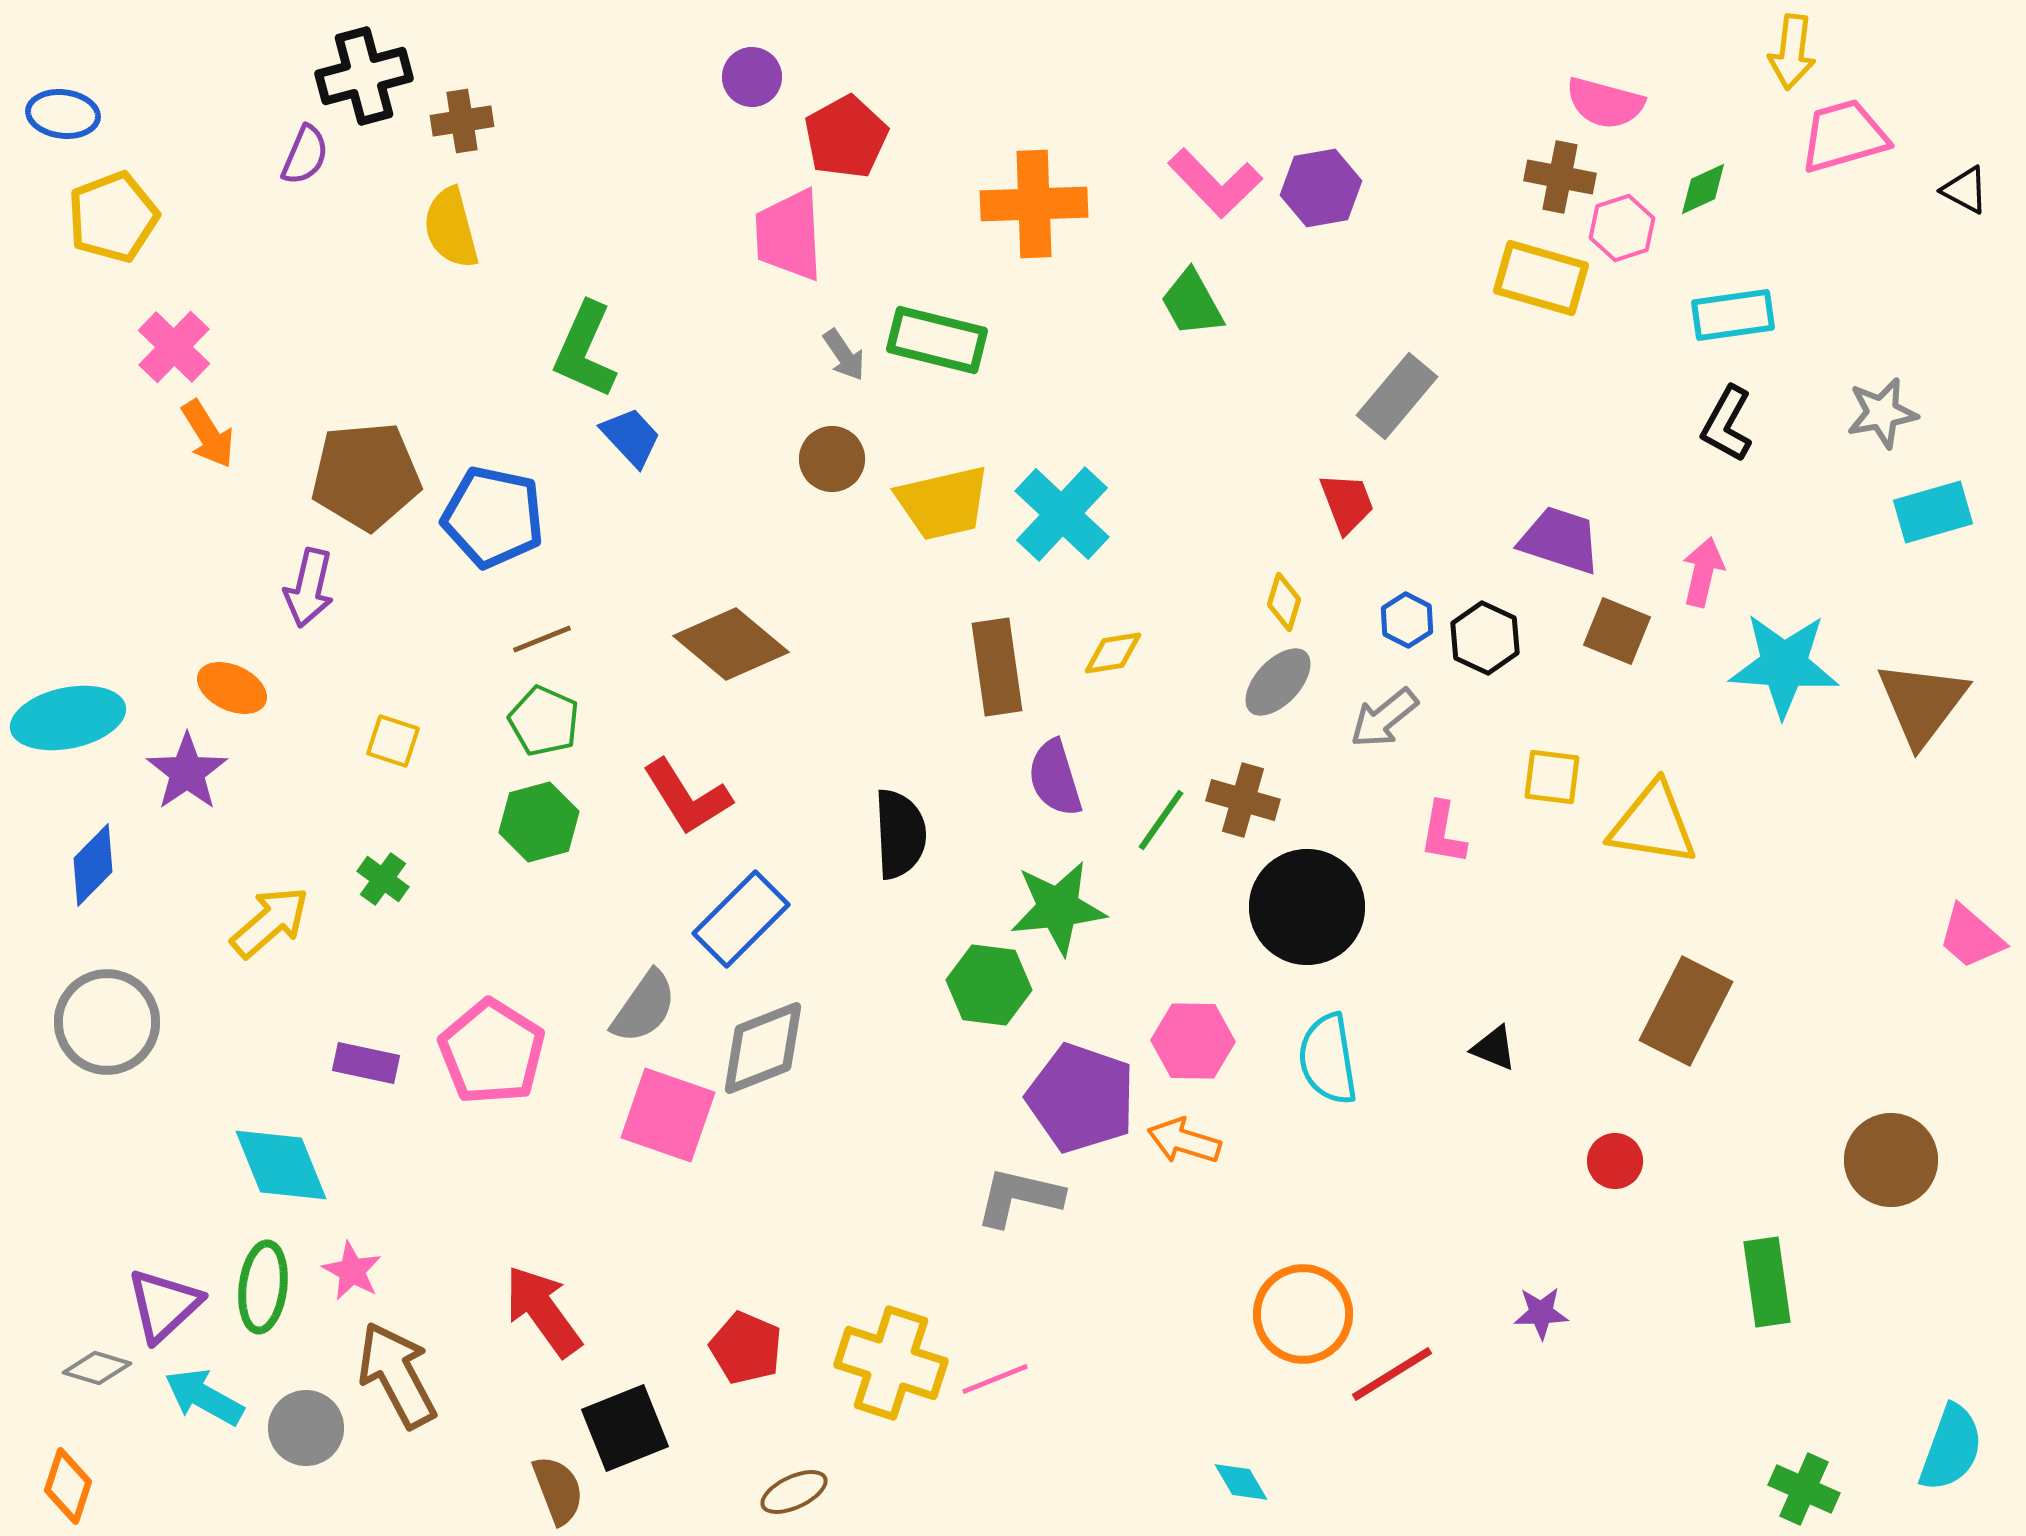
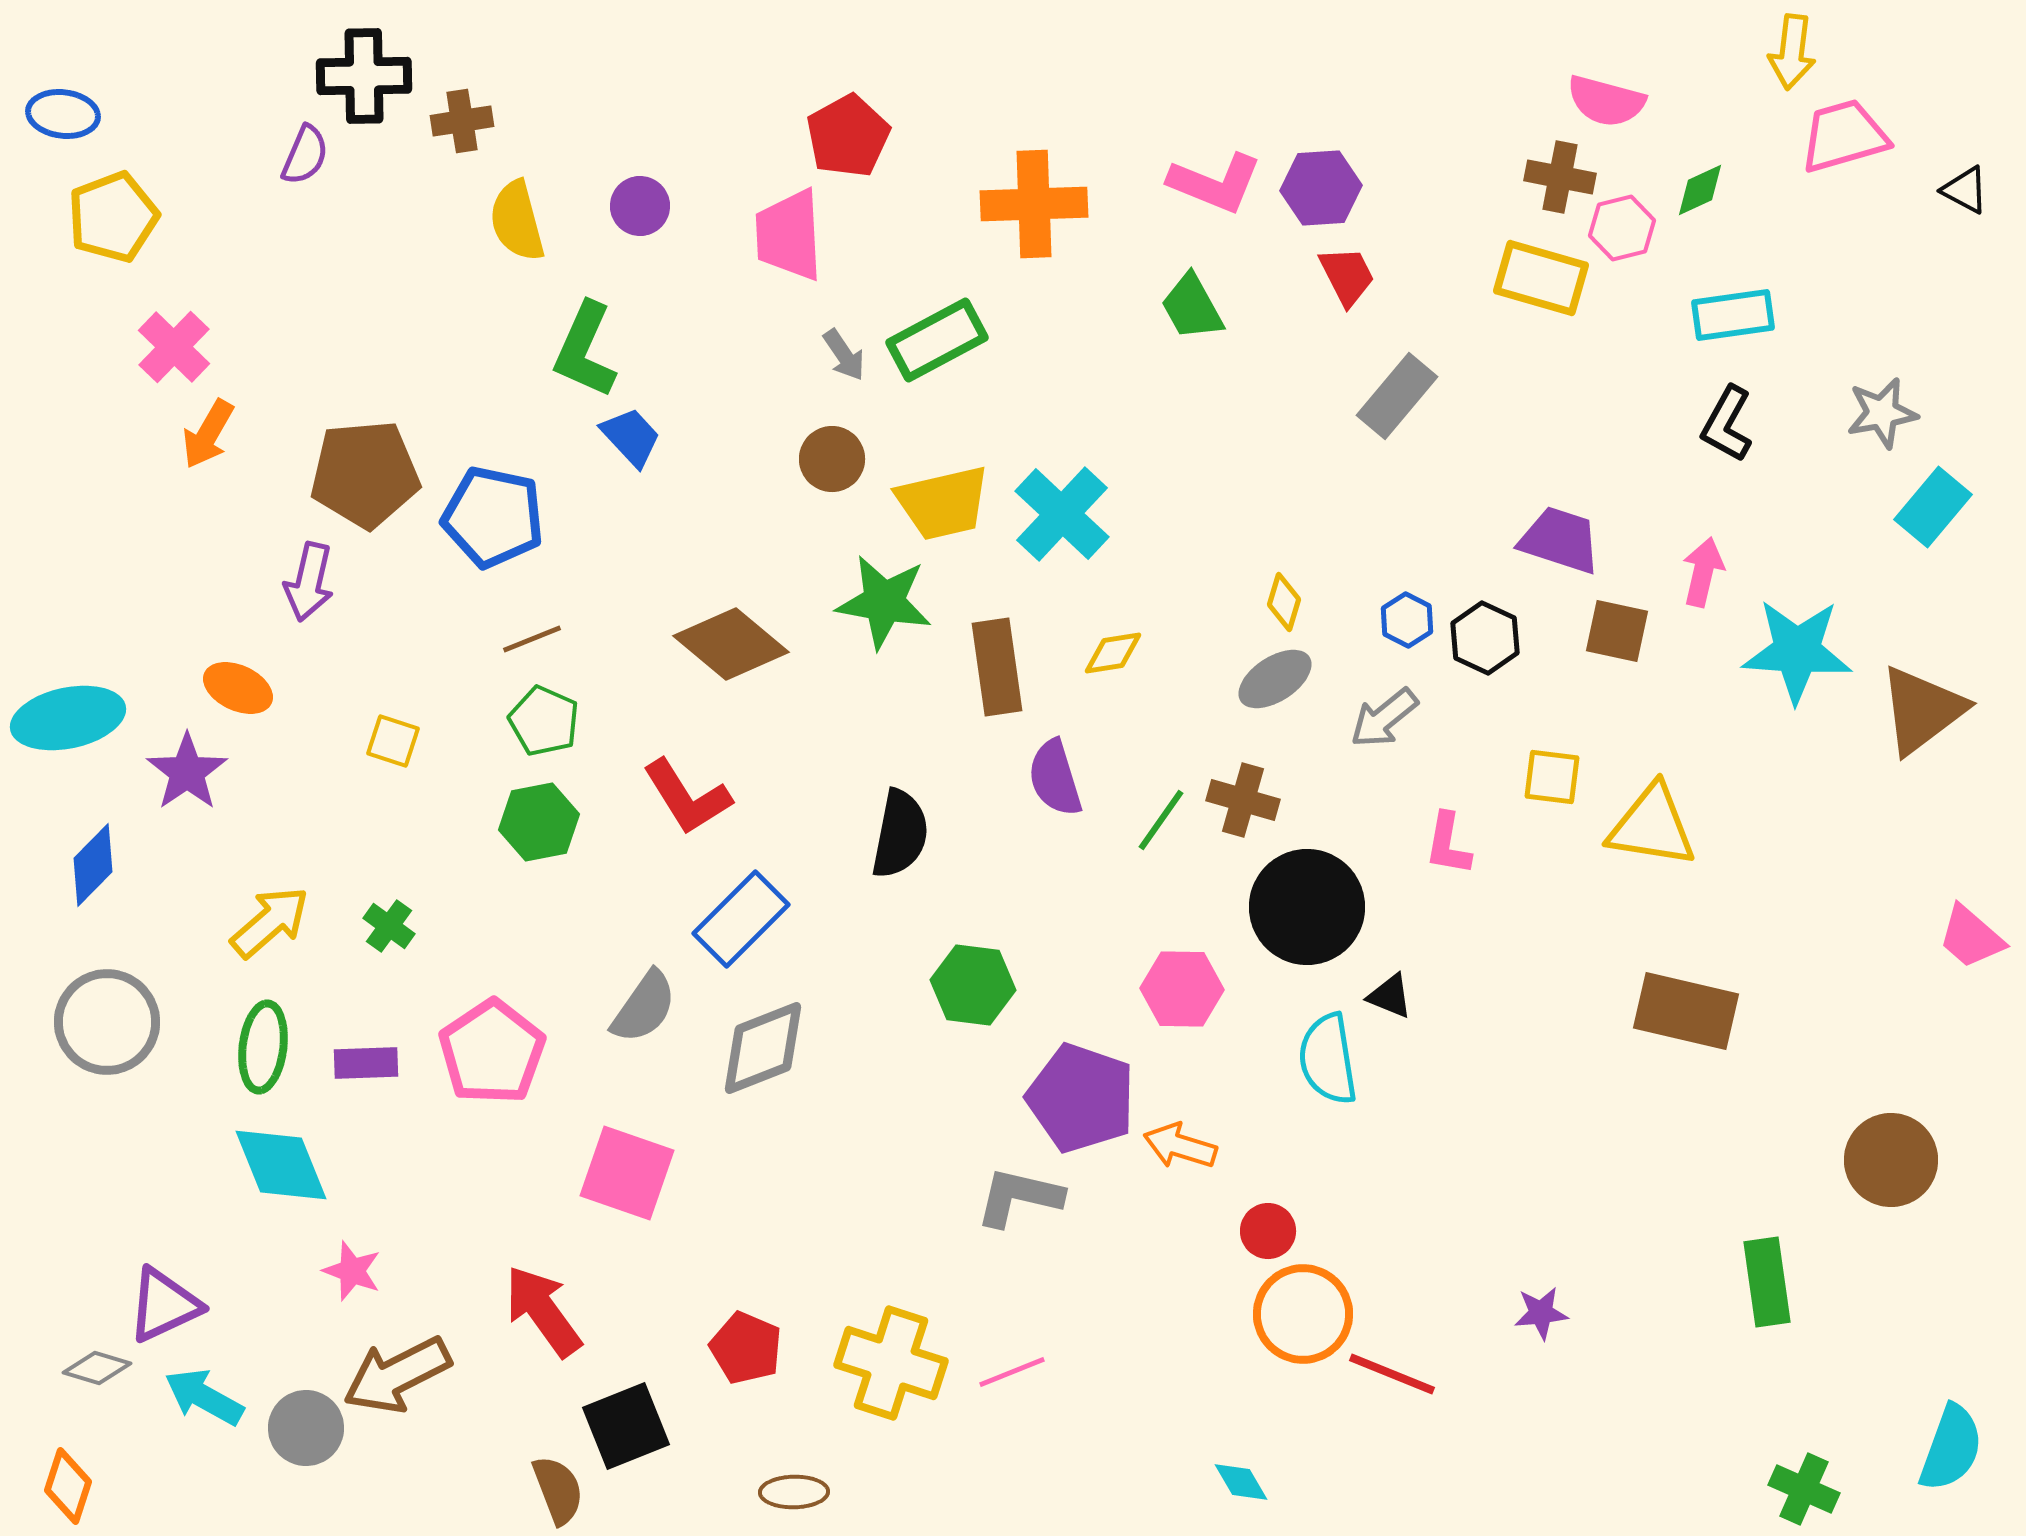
black cross at (364, 76): rotated 14 degrees clockwise
purple circle at (752, 77): moved 112 px left, 129 px down
pink semicircle at (1605, 103): moved 1 px right, 2 px up
red pentagon at (846, 137): moved 2 px right, 1 px up
pink L-shape at (1215, 183): rotated 24 degrees counterclockwise
purple hexagon at (1321, 188): rotated 6 degrees clockwise
green diamond at (1703, 189): moved 3 px left, 1 px down
yellow semicircle at (451, 228): moved 66 px right, 7 px up
pink hexagon at (1622, 228): rotated 4 degrees clockwise
green trapezoid at (1192, 303): moved 4 px down
green rectangle at (937, 340): rotated 42 degrees counterclockwise
orange arrow at (208, 434): rotated 62 degrees clockwise
brown pentagon at (366, 476): moved 1 px left, 2 px up
red trapezoid at (1347, 503): moved 227 px up; rotated 6 degrees counterclockwise
cyan rectangle at (1933, 512): moved 5 px up; rotated 34 degrees counterclockwise
purple arrow at (309, 588): moved 6 px up
brown square at (1617, 631): rotated 10 degrees counterclockwise
brown line at (542, 639): moved 10 px left
cyan star at (1784, 665): moved 13 px right, 14 px up
gray ellipse at (1278, 682): moved 3 px left, 3 px up; rotated 14 degrees clockwise
orange ellipse at (232, 688): moved 6 px right
brown triangle at (1922, 703): moved 7 px down; rotated 16 degrees clockwise
green hexagon at (539, 822): rotated 4 degrees clockwise
yellow triangle at (1653, 824): moved 1 px left, 2 px down
pink L-shape at (1443, 833): moved 5 px right, 11 px down
black semicircle at (900, 834): rotated 14 degrees clockwise
green cross at (383, 879): moved 6 px right, 47 px down
green star at (1058, 908): moved 174 px left, 306 px up; rotated 16 degrees clockwise
green hexagon at (989, 985): moved 16 px left
brown rectangle at (1686, 1011): rotated 76 degrees clockwise
pink hexagon at (1193, 1041): moved 11 px left, 52 px up
black triangle at (1494, 1048): moved 104 px left, 52 px up
pink pentagon at (492, 1052): rotated 6 degrees clockwise
purple rectangle at (366, 1063): rotated 14 degrees counterclockwise
pink square at (668, 1115): moved 41 px left, 58 px down
orange arrow at (1184, 1141): moved 4 px left, 5 px down
red circle at (1615, 1161): moved 347 px left, 70 px down
pink star at (352, 1271): rotated 8 degrees counterclockwise
green ellipse at (263, 1287): moved 240 px up
purple triangle at (164, 1305): rotated 18 degrees clockwise
purple star at (1541, 1313): rotated 4 degrees counterclockwise
red line at (1392, 1374): rotated 54 degrees clockwise
brown arrow at (397, 1375): rotated 89 degrees counterclockwise
pink line at (995, 1379): moved 17 px right, 7 px up
black square at (625, 1428): moved 1 px right, 2 px up
brown ellipse at (794, 1492): rotated 24 degrees clockwise
